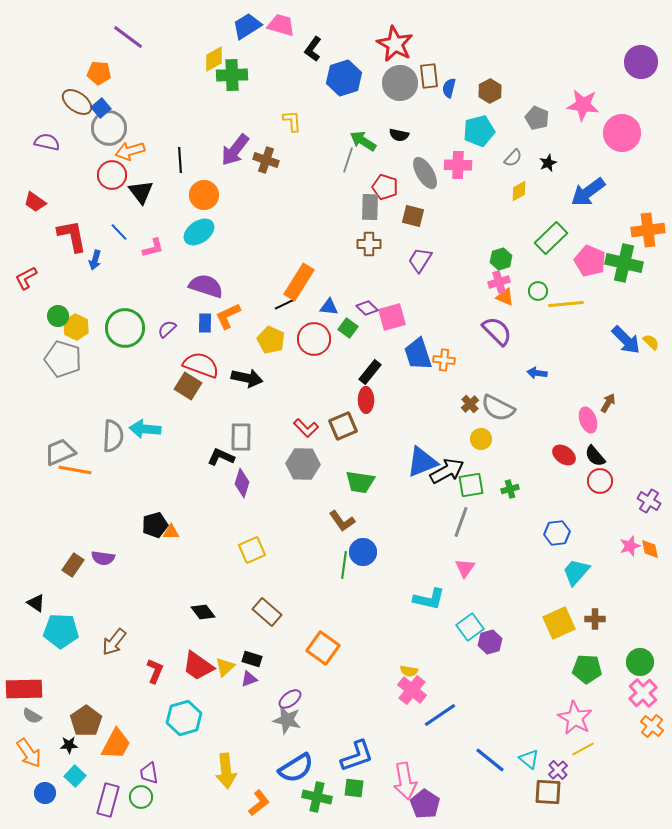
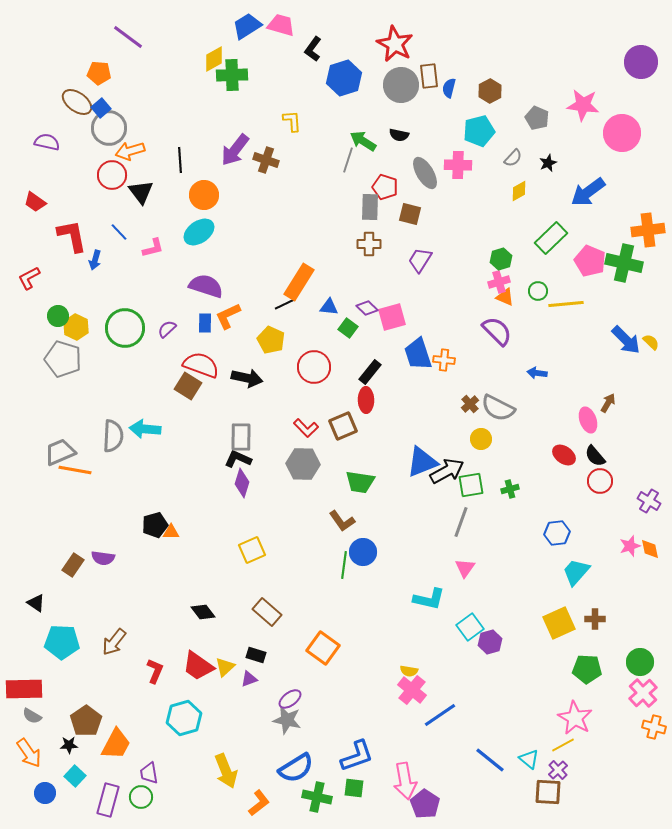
gray circle at (400, 83): moved 1 px right, 2 px down
brown square at (413, 216): moved 3 px left, 2 px up
red L-shape at (26, 278): moved 3 px right
red circle at (314, 339): moved 28 px down
black L-shape at (221, 457): moved 17 px right, 2 px down
cyan pentagon at (61, 631): moved 1 px right, 11 px down
black rectangle at (252, 659): moved 4 px right, 4 px up
orange cross at (652, 726): moved 2 px right, 1 px down; rotated 25 degrees counterclockwise
yellow line at (583, 749): moved 20 px left, 4 px up
yellow arrow at (226, 771): rotated 16 degrees counterclockwise
